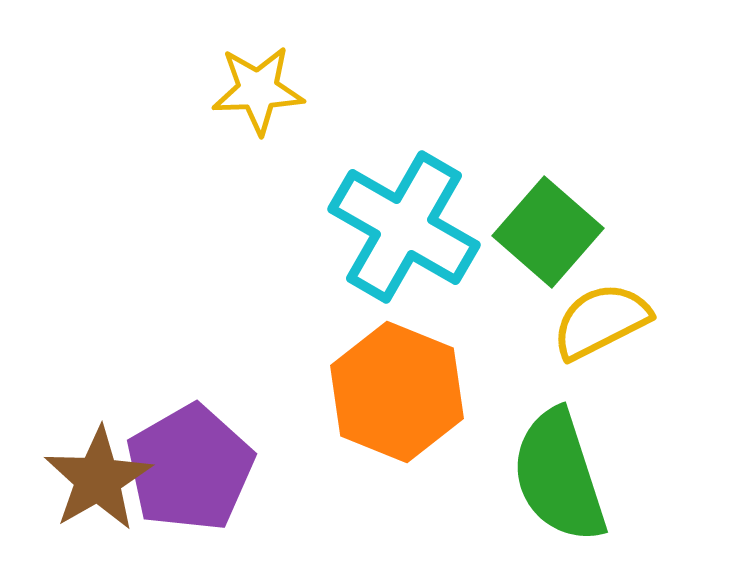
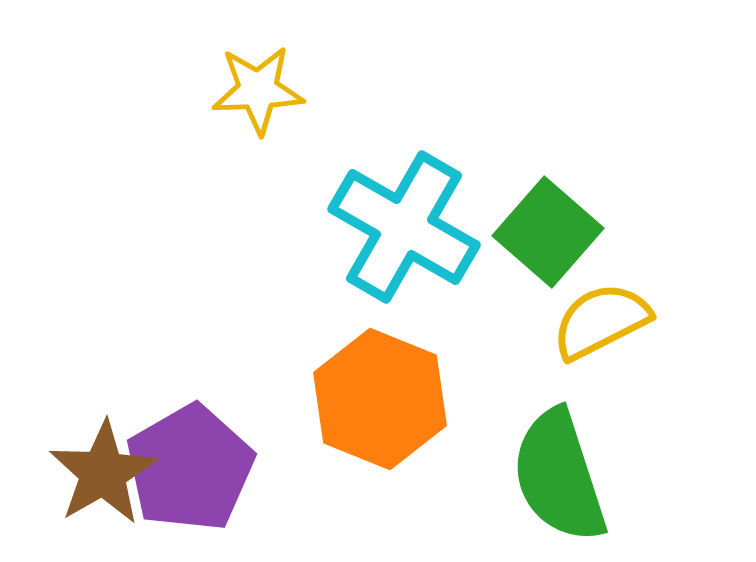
orange hexagon: moved 17 px left, 7 px down
brown star: moved 5 px right, 6 px up
